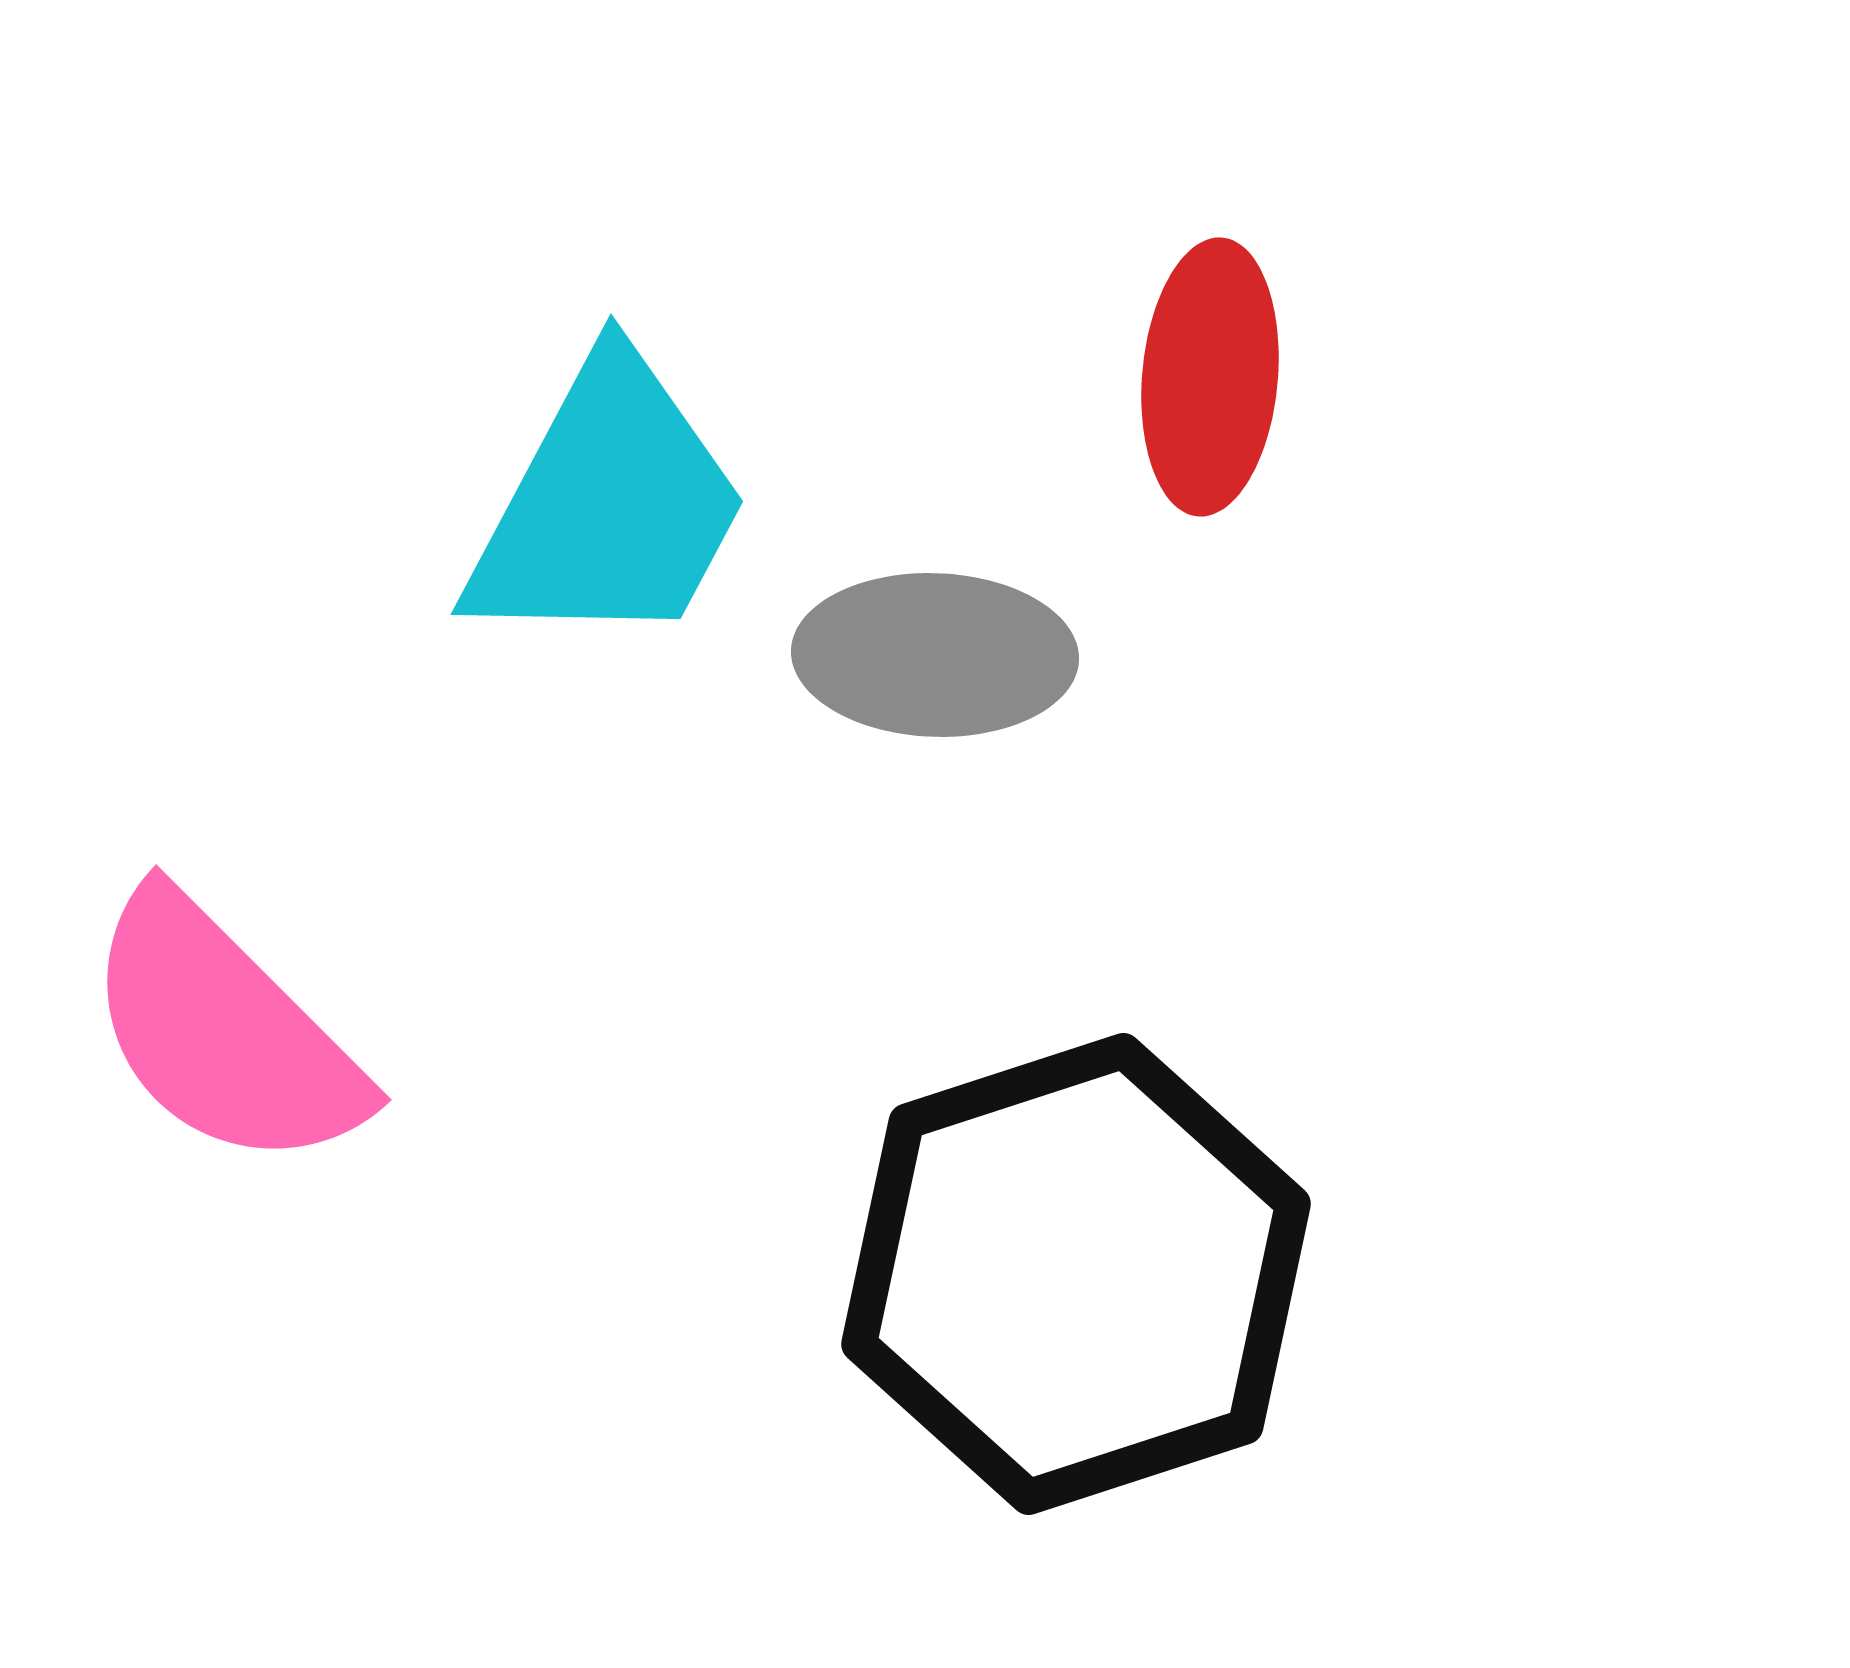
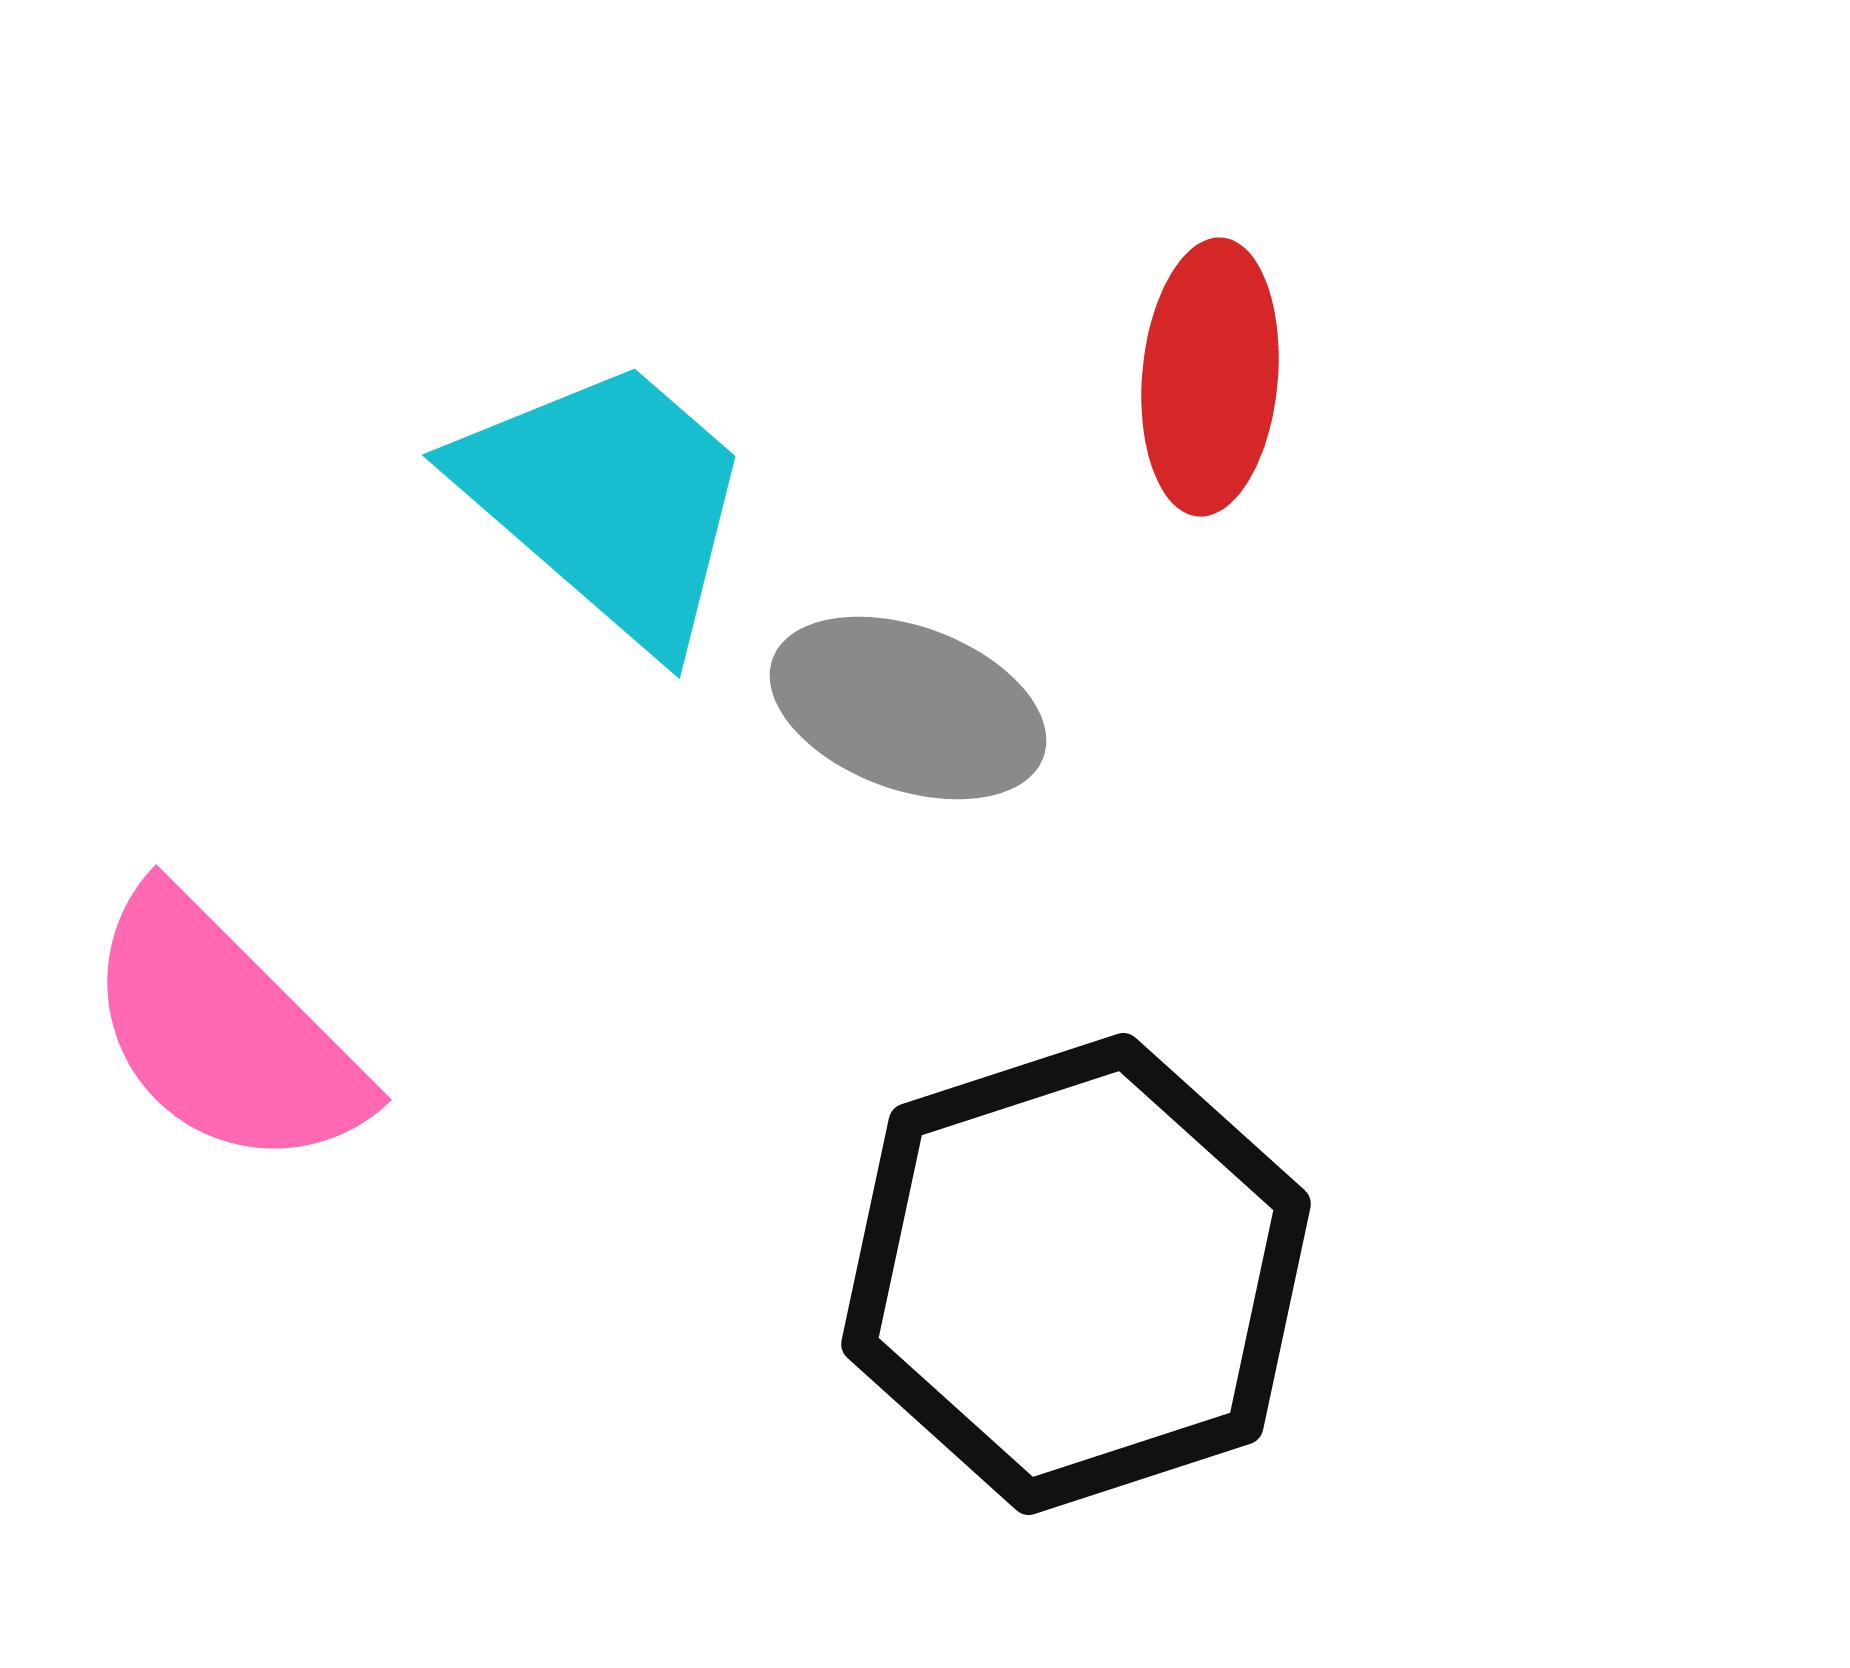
cyan trapezoid: moved 4 px up; rotated 77 degrees counterclockwise
gray ellipse: moved 27 px left, 53 px down; rotated 18 degrees clockwise
